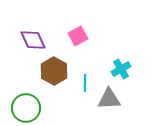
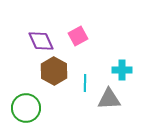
purple diamond: moved 8 px right, 1 px down
cyan cross: moved 1 px right, 1 px down; rotated 30 degrees clockwise
